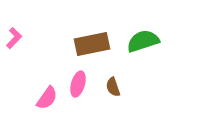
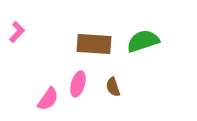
pink L-shape: moved 3 px right, 6 px up
brown rectangle: moved 2 px right; rotated 16 degrees clockwise
pink semicircle: moved 1 px right, 1 px down
